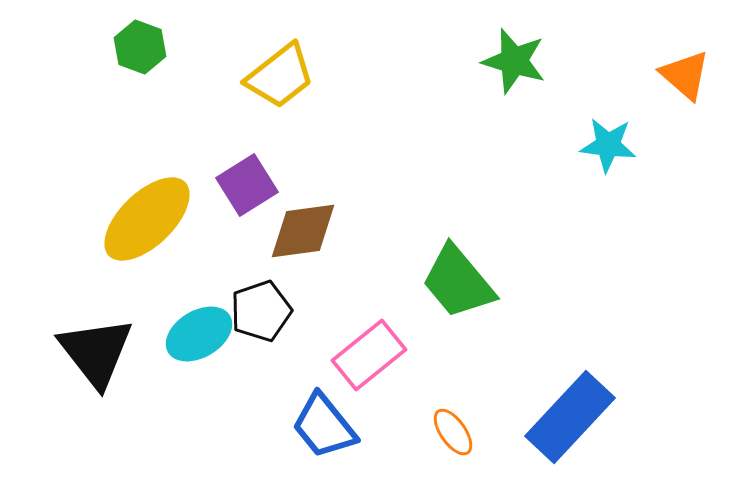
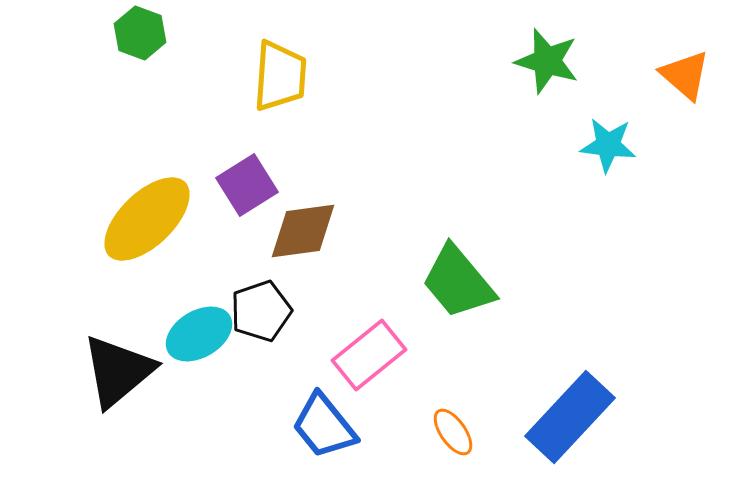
green hexagon: moved 14 px up
green star: moved 33 px right
yellow trapezoid: rotated 48 degrees counterclockwise
black triangle: moved 22 px right, 19 px down; rotated 28 degrees clockwise
